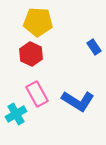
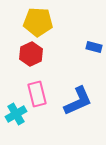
blue rectangle: rotated 42 degrees counterclockwise
red hexagon: rotated 10 degrees clockwise
pink rectangle: rotated 15 degrees clockwise
blue L-shape: rotated 56 degrees counterclockwise
